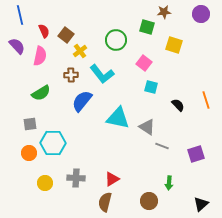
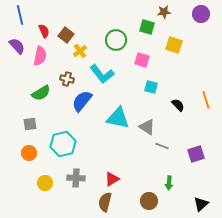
pink square: moved 2 px left, 3 px up; rotated 21 degrees counterclockwise
brown cross: moved 4 px left, 4 px down; rotated 16 degrees clockwise
cyan hexagon: moved 10 px right, 1 px down; rotated 15 degrees counterclockwise
